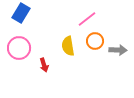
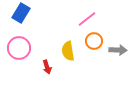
orange circle: moved 1 px left
yellow semicircle: moved 5 px down
red arrow: moved 3 px right, 2 px down
